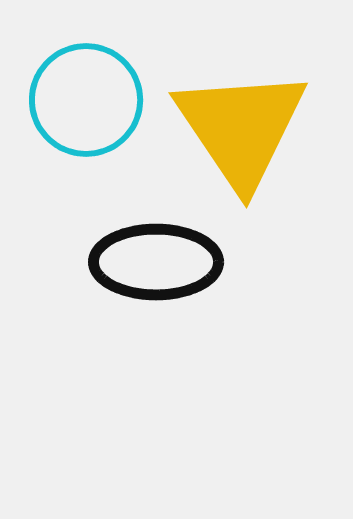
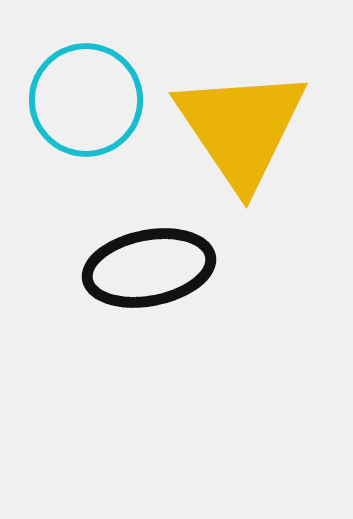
black ellipse: moved 7 px left, 6 px down; rotated 11 degrees counterclockwise
